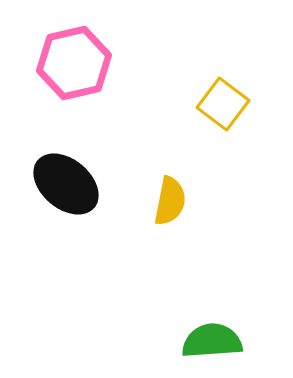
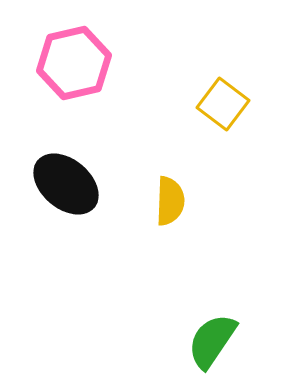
yellow semicircle: rotated 9 degrees counterclockwise
green semicircle: rotated 52 degrees counterclockwise
